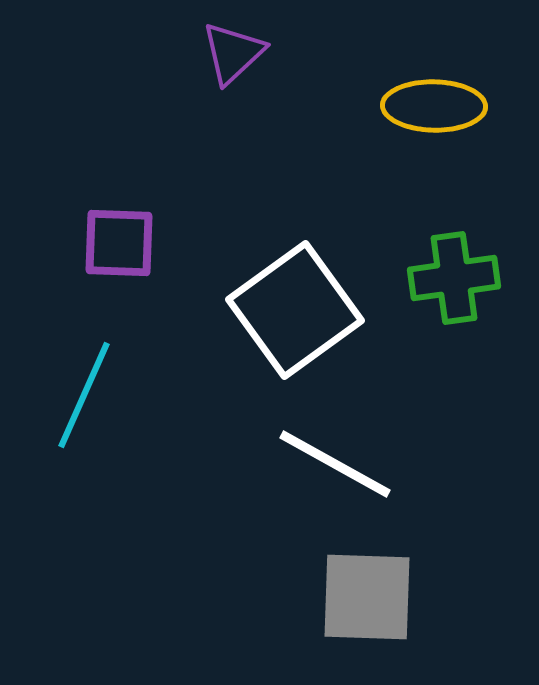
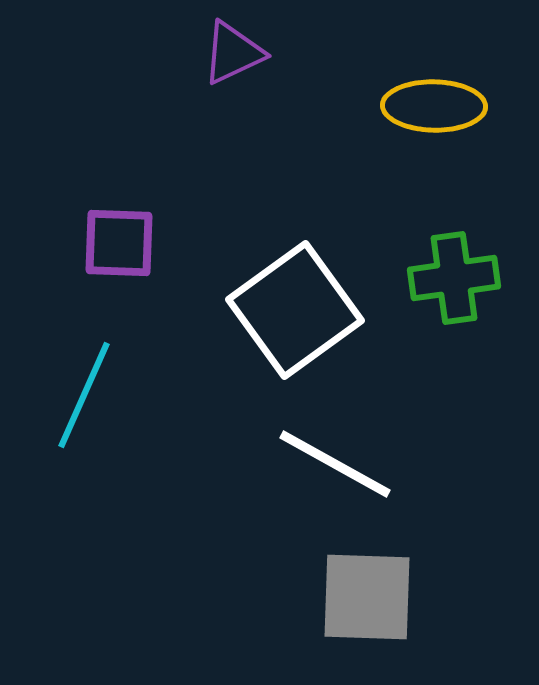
purple triangle: rotated 18 degrees clockwise
